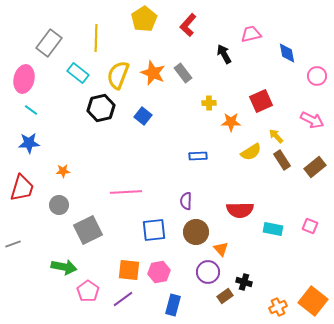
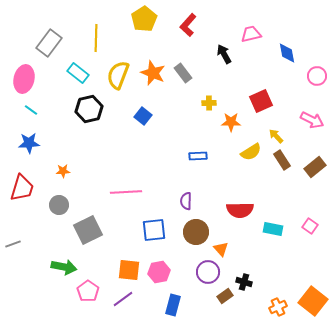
black hexagon at (101, 108): moved 12 px left, 1 px down
pink square at (310, 226): rotated 14 degrees clockwise
